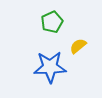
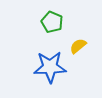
green pentagon: rotated 25 degrees counterclockwise
